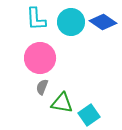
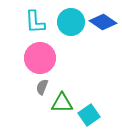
cyan L-shape: moved 1 px left, 3 px down
green triangle: rotated 10 degrees counterclockwise
